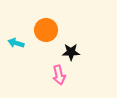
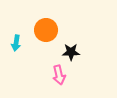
cyan arrow: rotated 98 degrees counterclockwise
